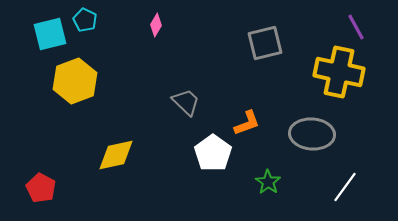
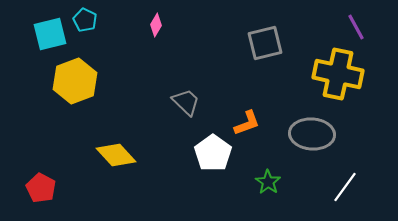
yellow cross: moved 1 px left, 2 px down
yellow diamond: rotated 60 degrees clockwise
